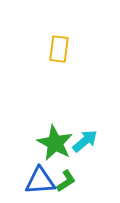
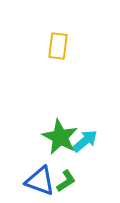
yellow rectangle: moved 1 px left, 3 px up
green star: moved 5 px right, 6 px up
blue triangle: rotated 24 degrees clockwise
